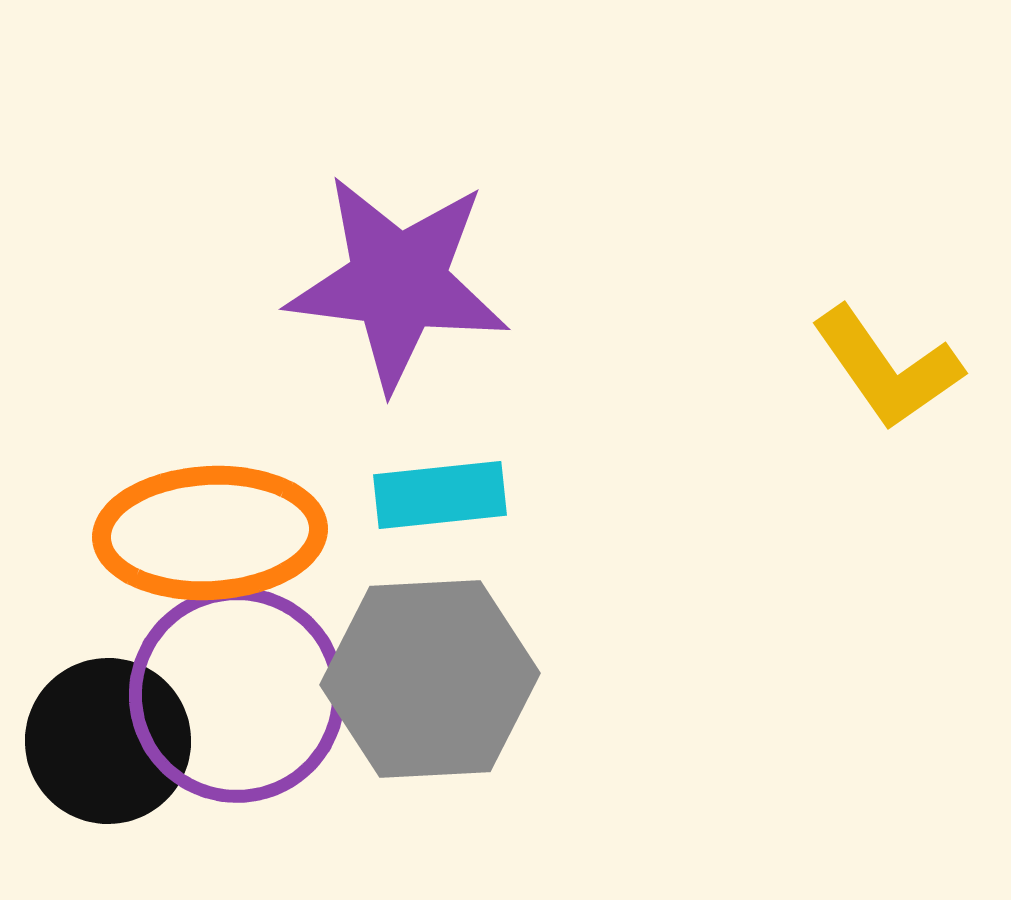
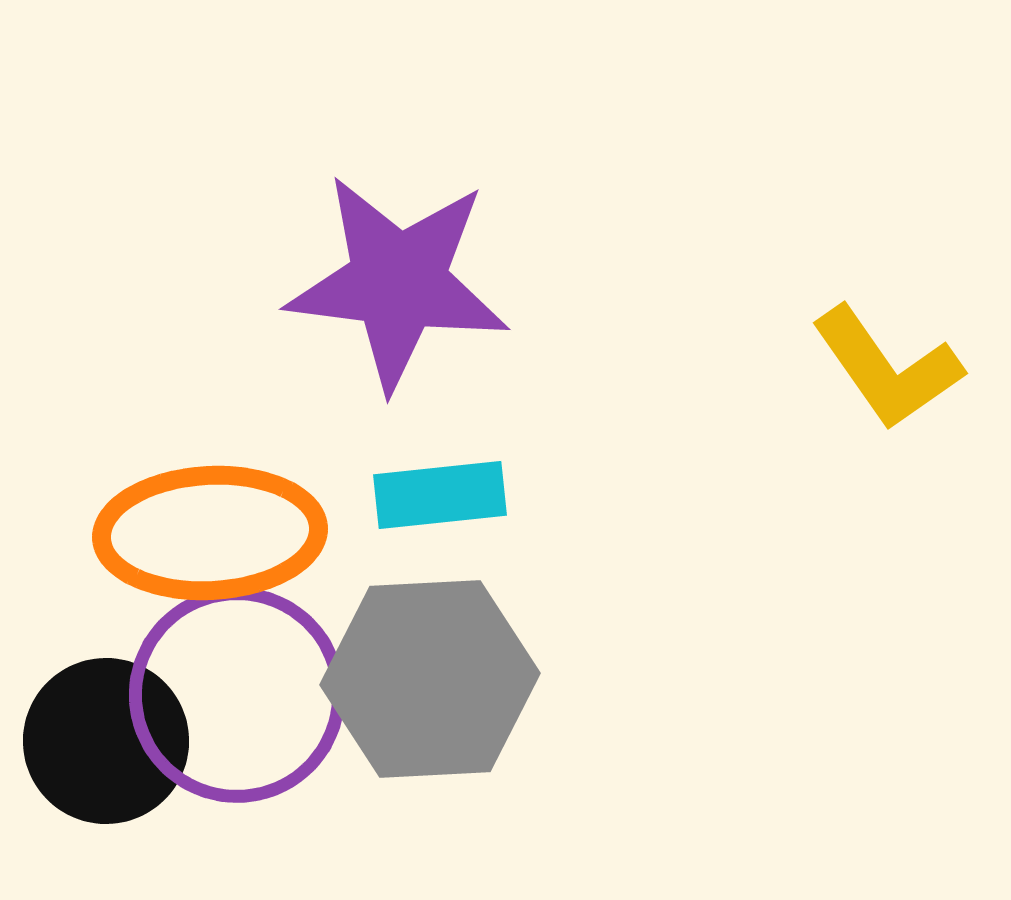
black circle: moved 2 px left
